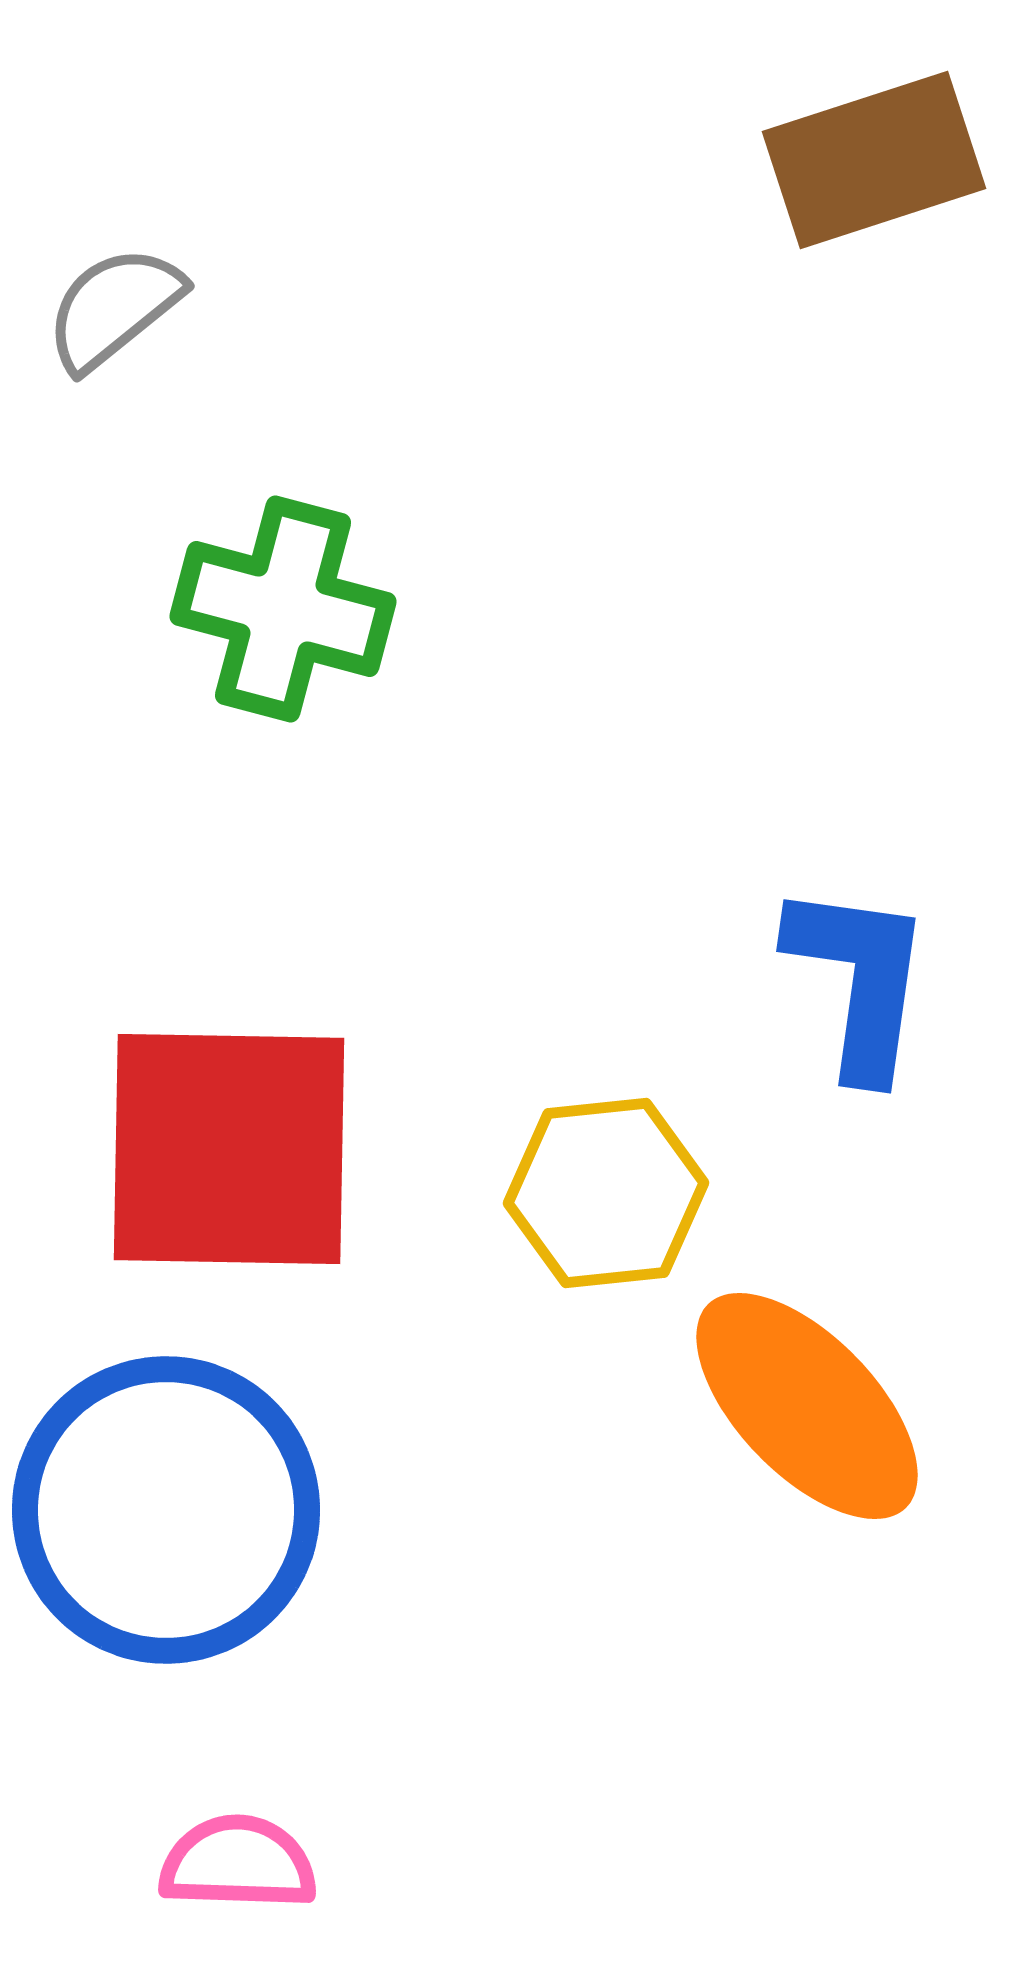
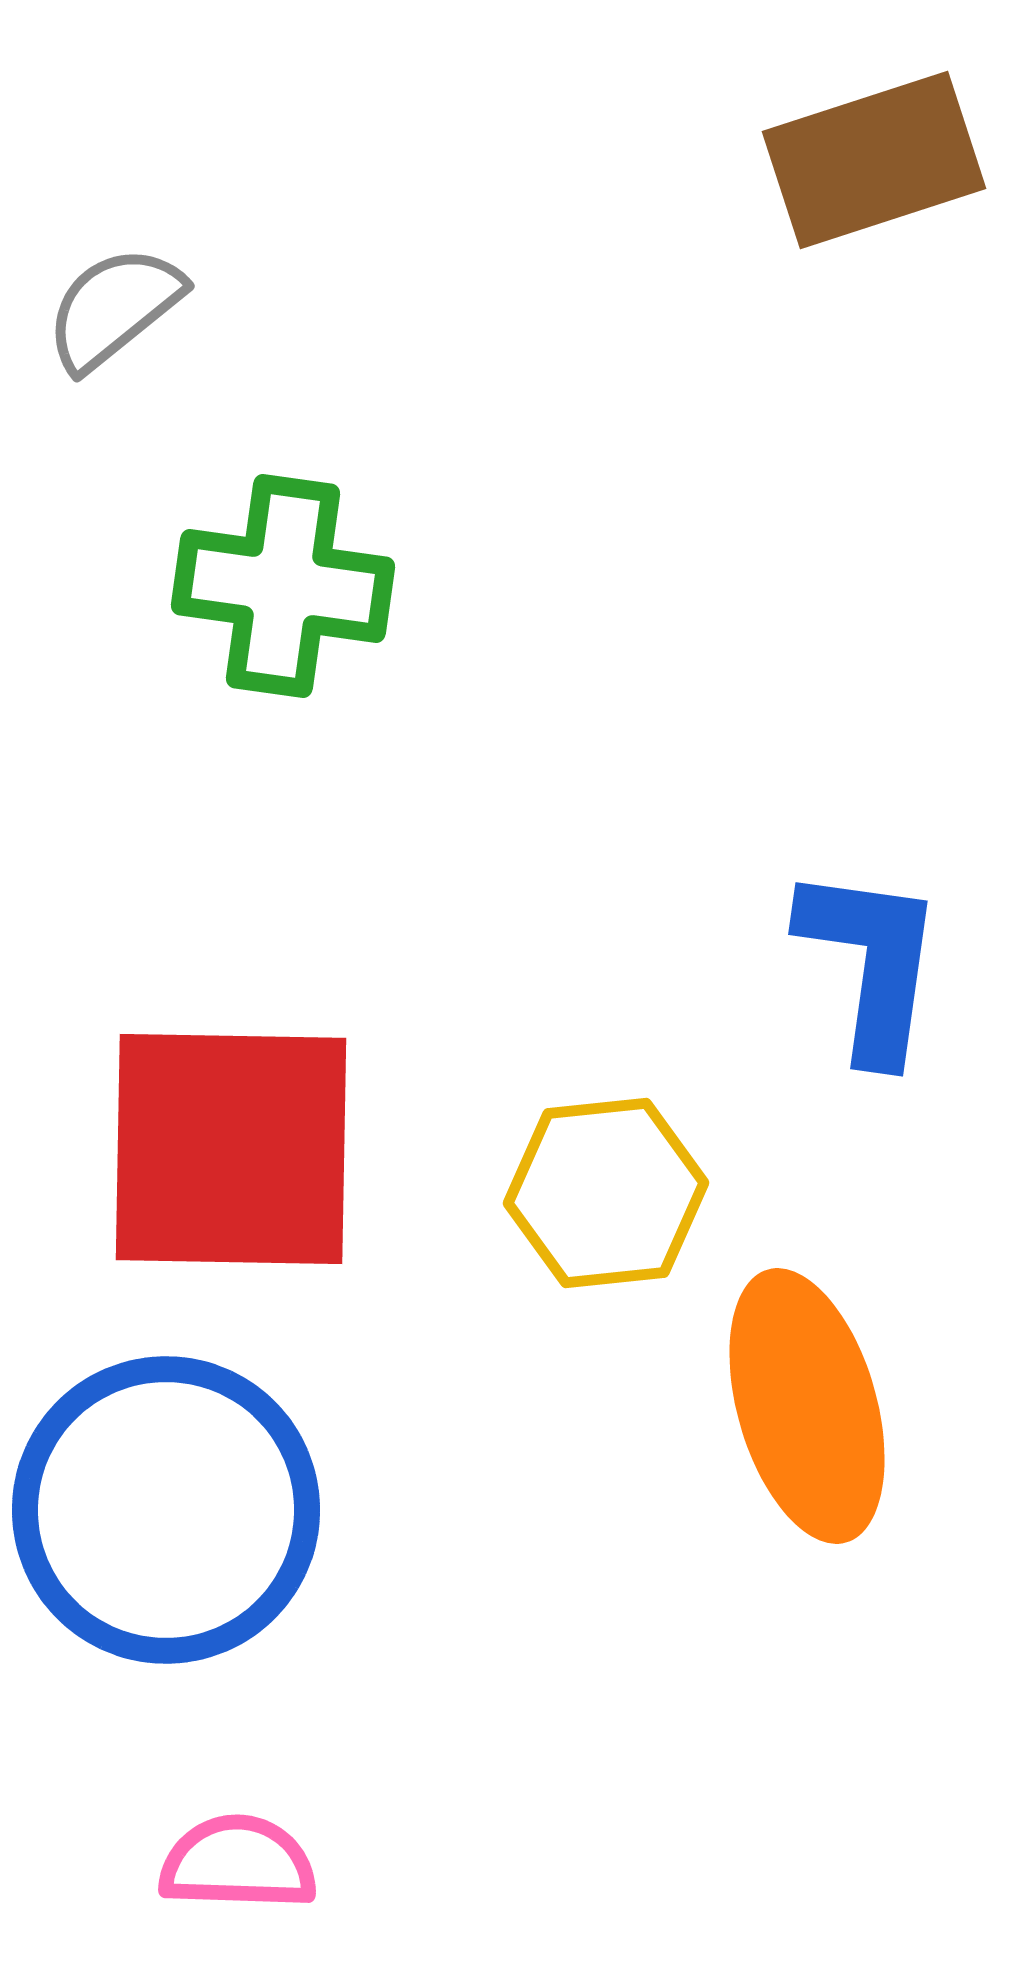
green cross: moved 23 px up; rotated 7 degrees counterclockwise
blue L-shape: moved 12 px right, 17 px up
red square: moved 2 px right
orange ellipse: rotated 28 degrees clockwise
